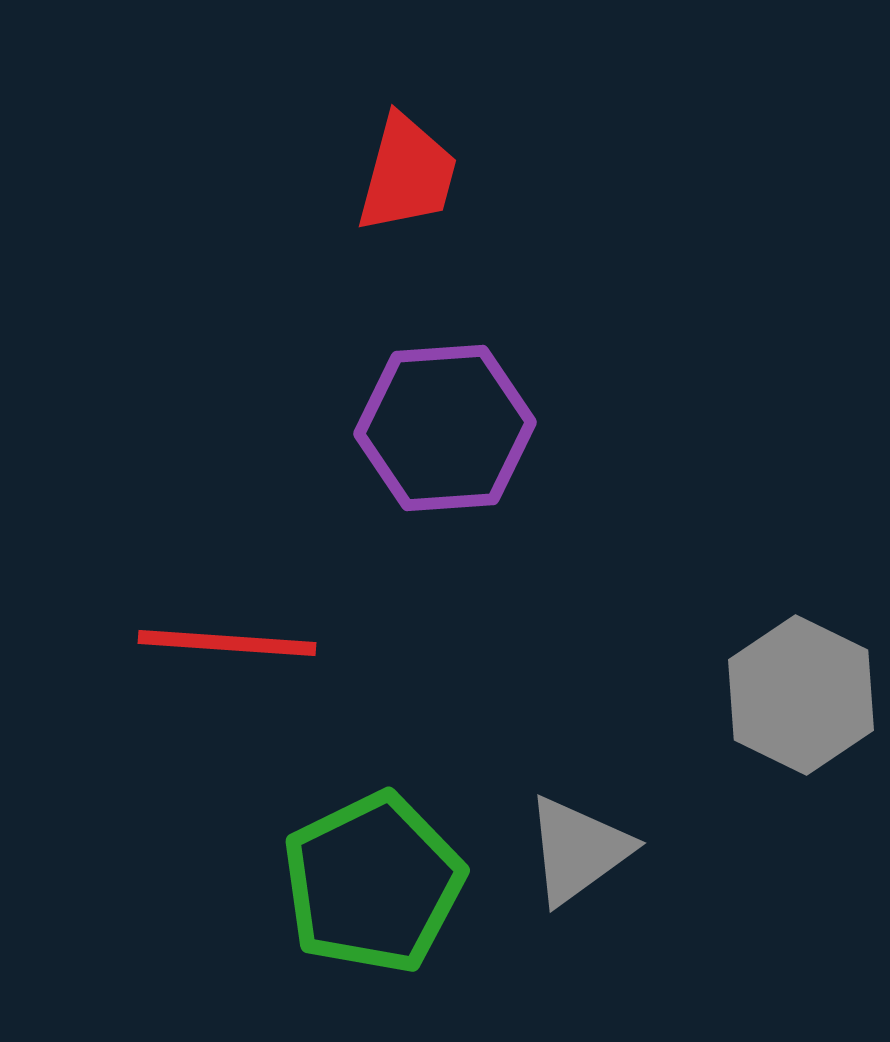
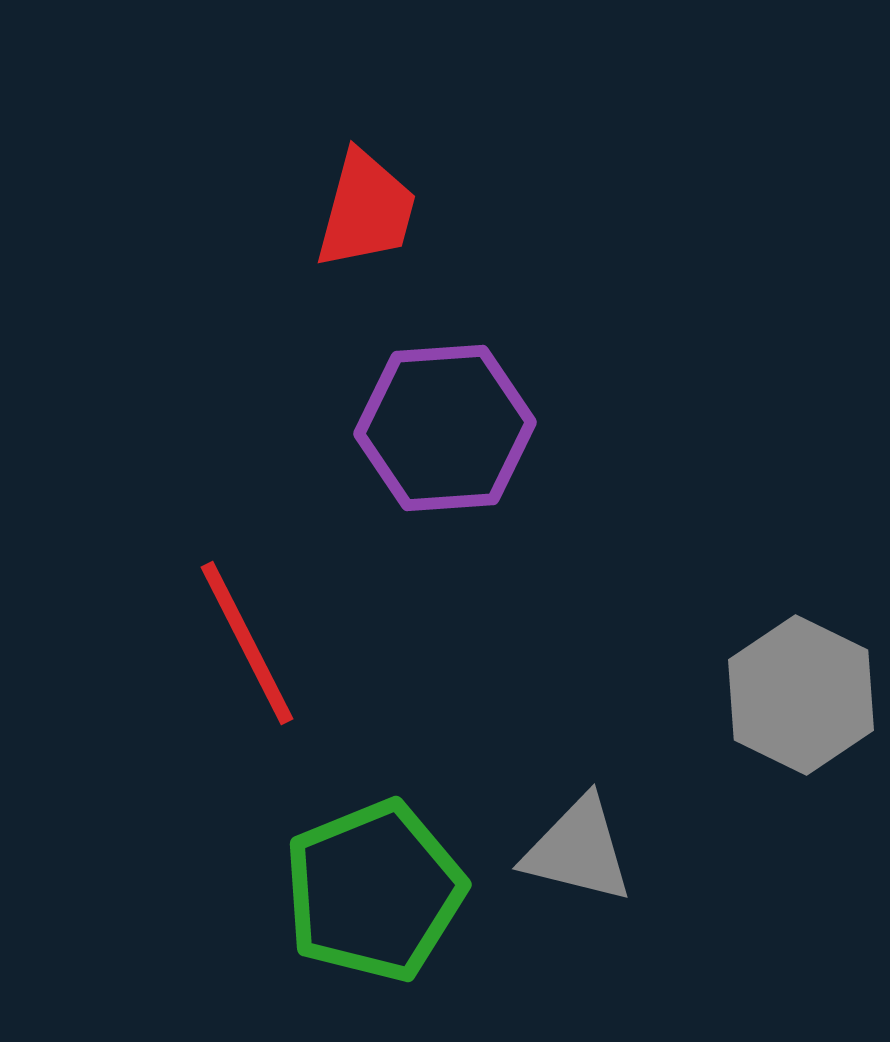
red trapezoid: moved 41 px left, 36 px down
red line: moved 20 px right; rotated 59 degrees clockwise
gray triangle: rotated 50 degrees clockwise
green pentagon: moved 1 px right, 8 px down; rotated 4 degrees clockwise
